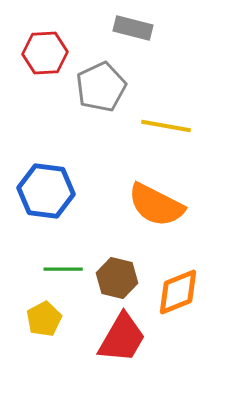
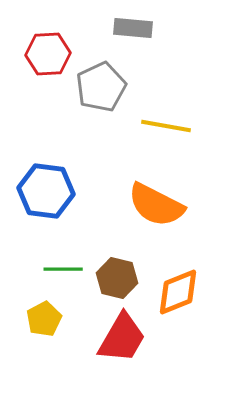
gray rectangle: rotated 9 degrees counterclockwise
red hexagon: moved 3 px right, 1 px down
